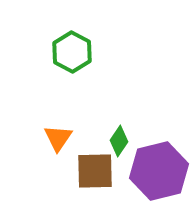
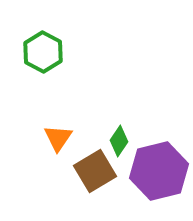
green hexagon: moved 29 px left
brown square: rotated 30 degrees counterclockwise
